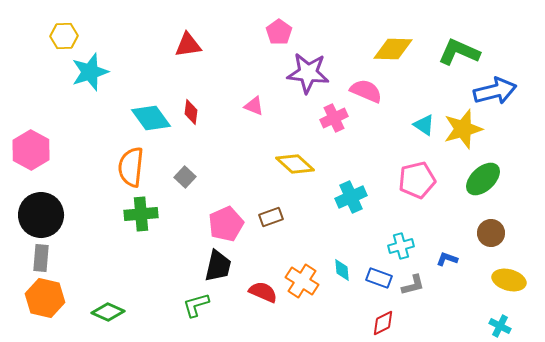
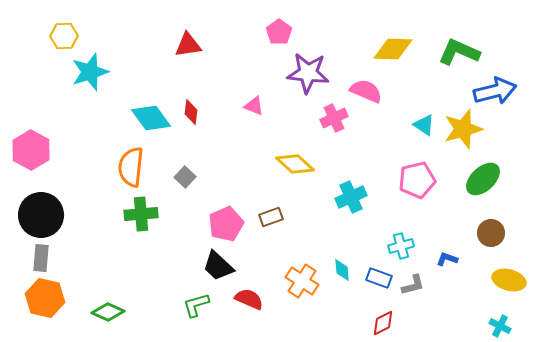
black trapezoid at (218, 266): rotated 120 degrees clockwise
red semicircle at (263, 292): moved 14 px left, 7 px down
